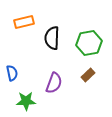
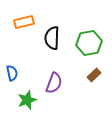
brown rectangle: moved 6 px right
green star: moved 1 px right, 1 px up; rotated 18 degrees counterclockwise
